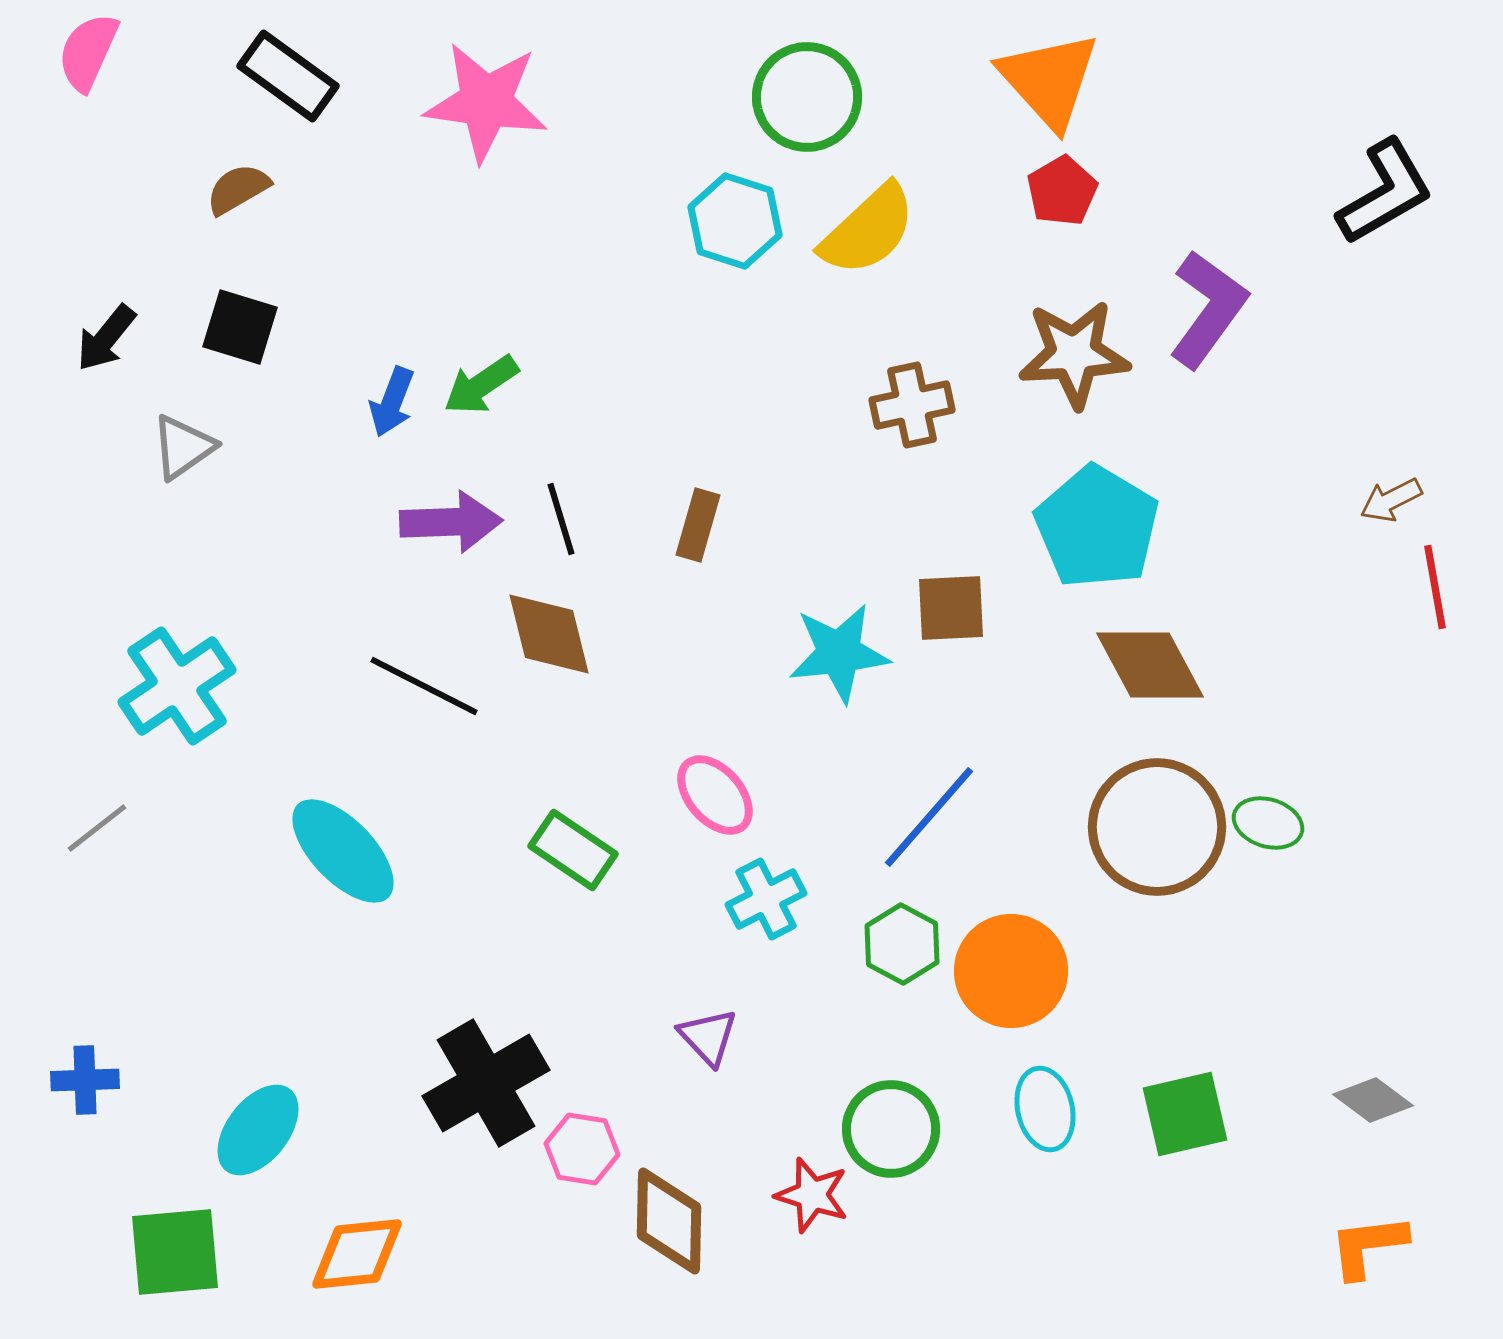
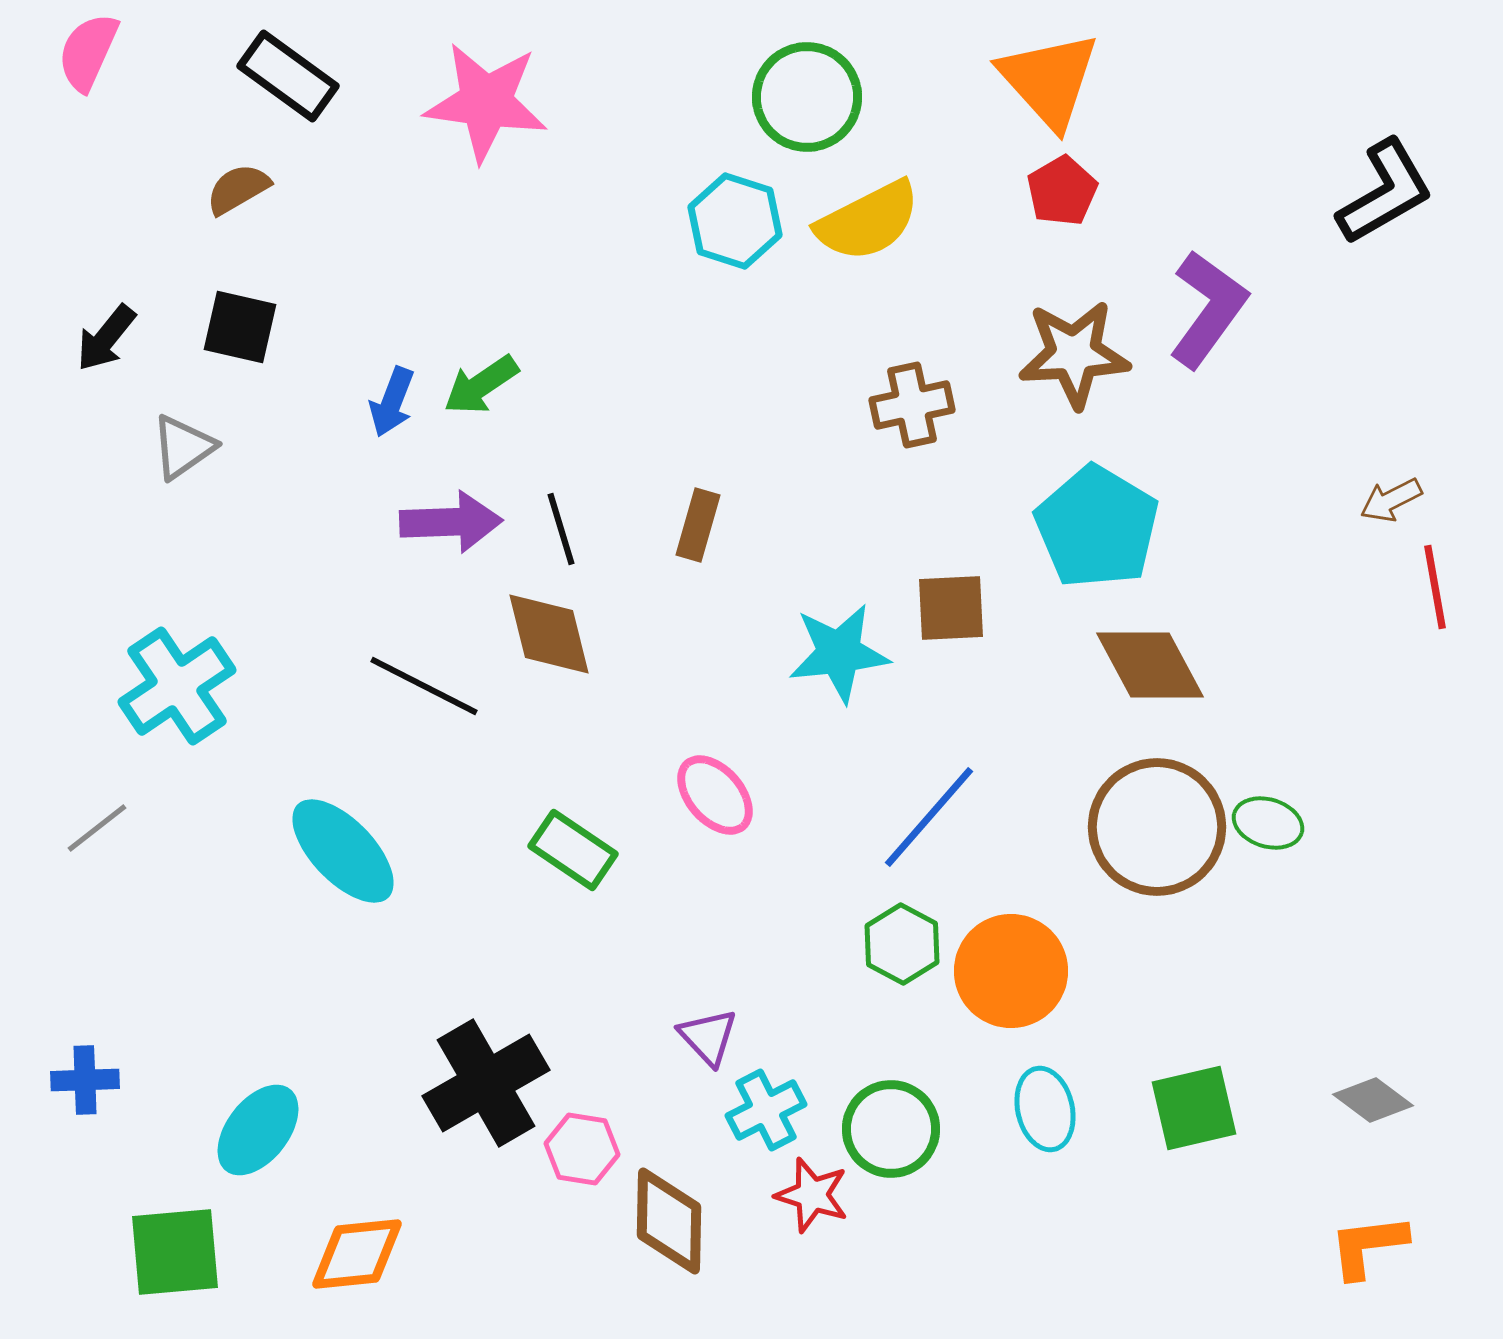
yellow semicircle at (868, 230): moved 9 px up; rotated 16 degrees clockwise
black square at (240, 327): rotated 4 degrees counterclockwise
black line at (561, 519): moved 10 px down
cyan cross at (766, 899): moved 211 px down
green square at (1185, 1114): moved 9 px right, 6 px up
